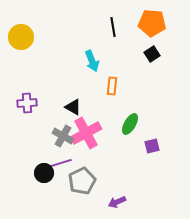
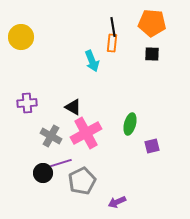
black square: rotated 35 degrees clockwise
orange rectangle: moved 43 px up
green ellipse: rotated 15 degrees counterclockwise
gray cross: moved 12 px left
black circle: moved 1 px left
